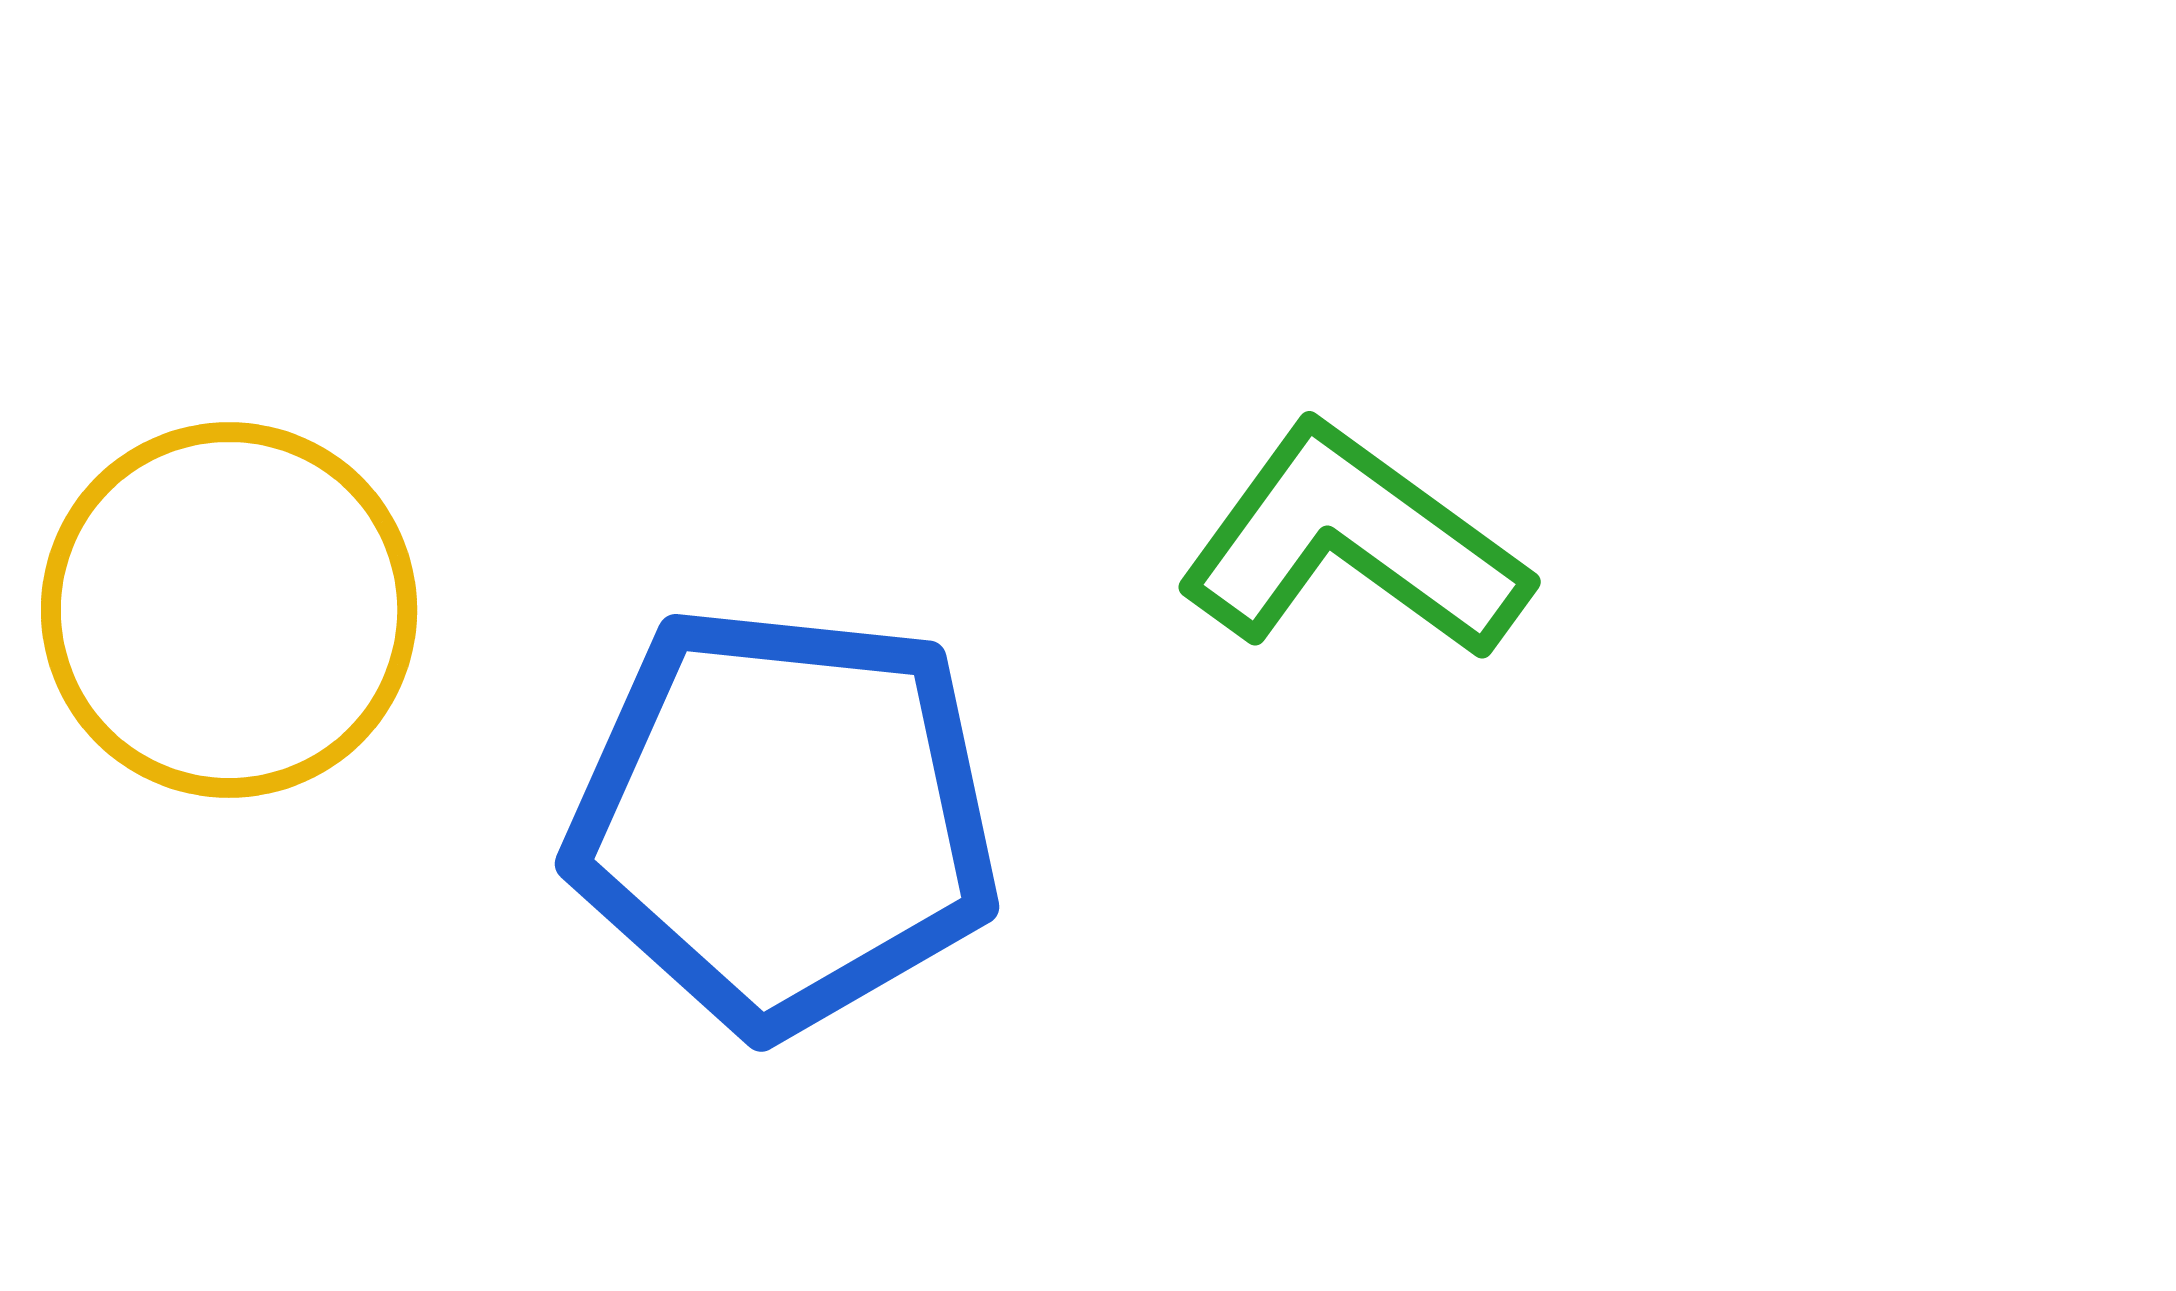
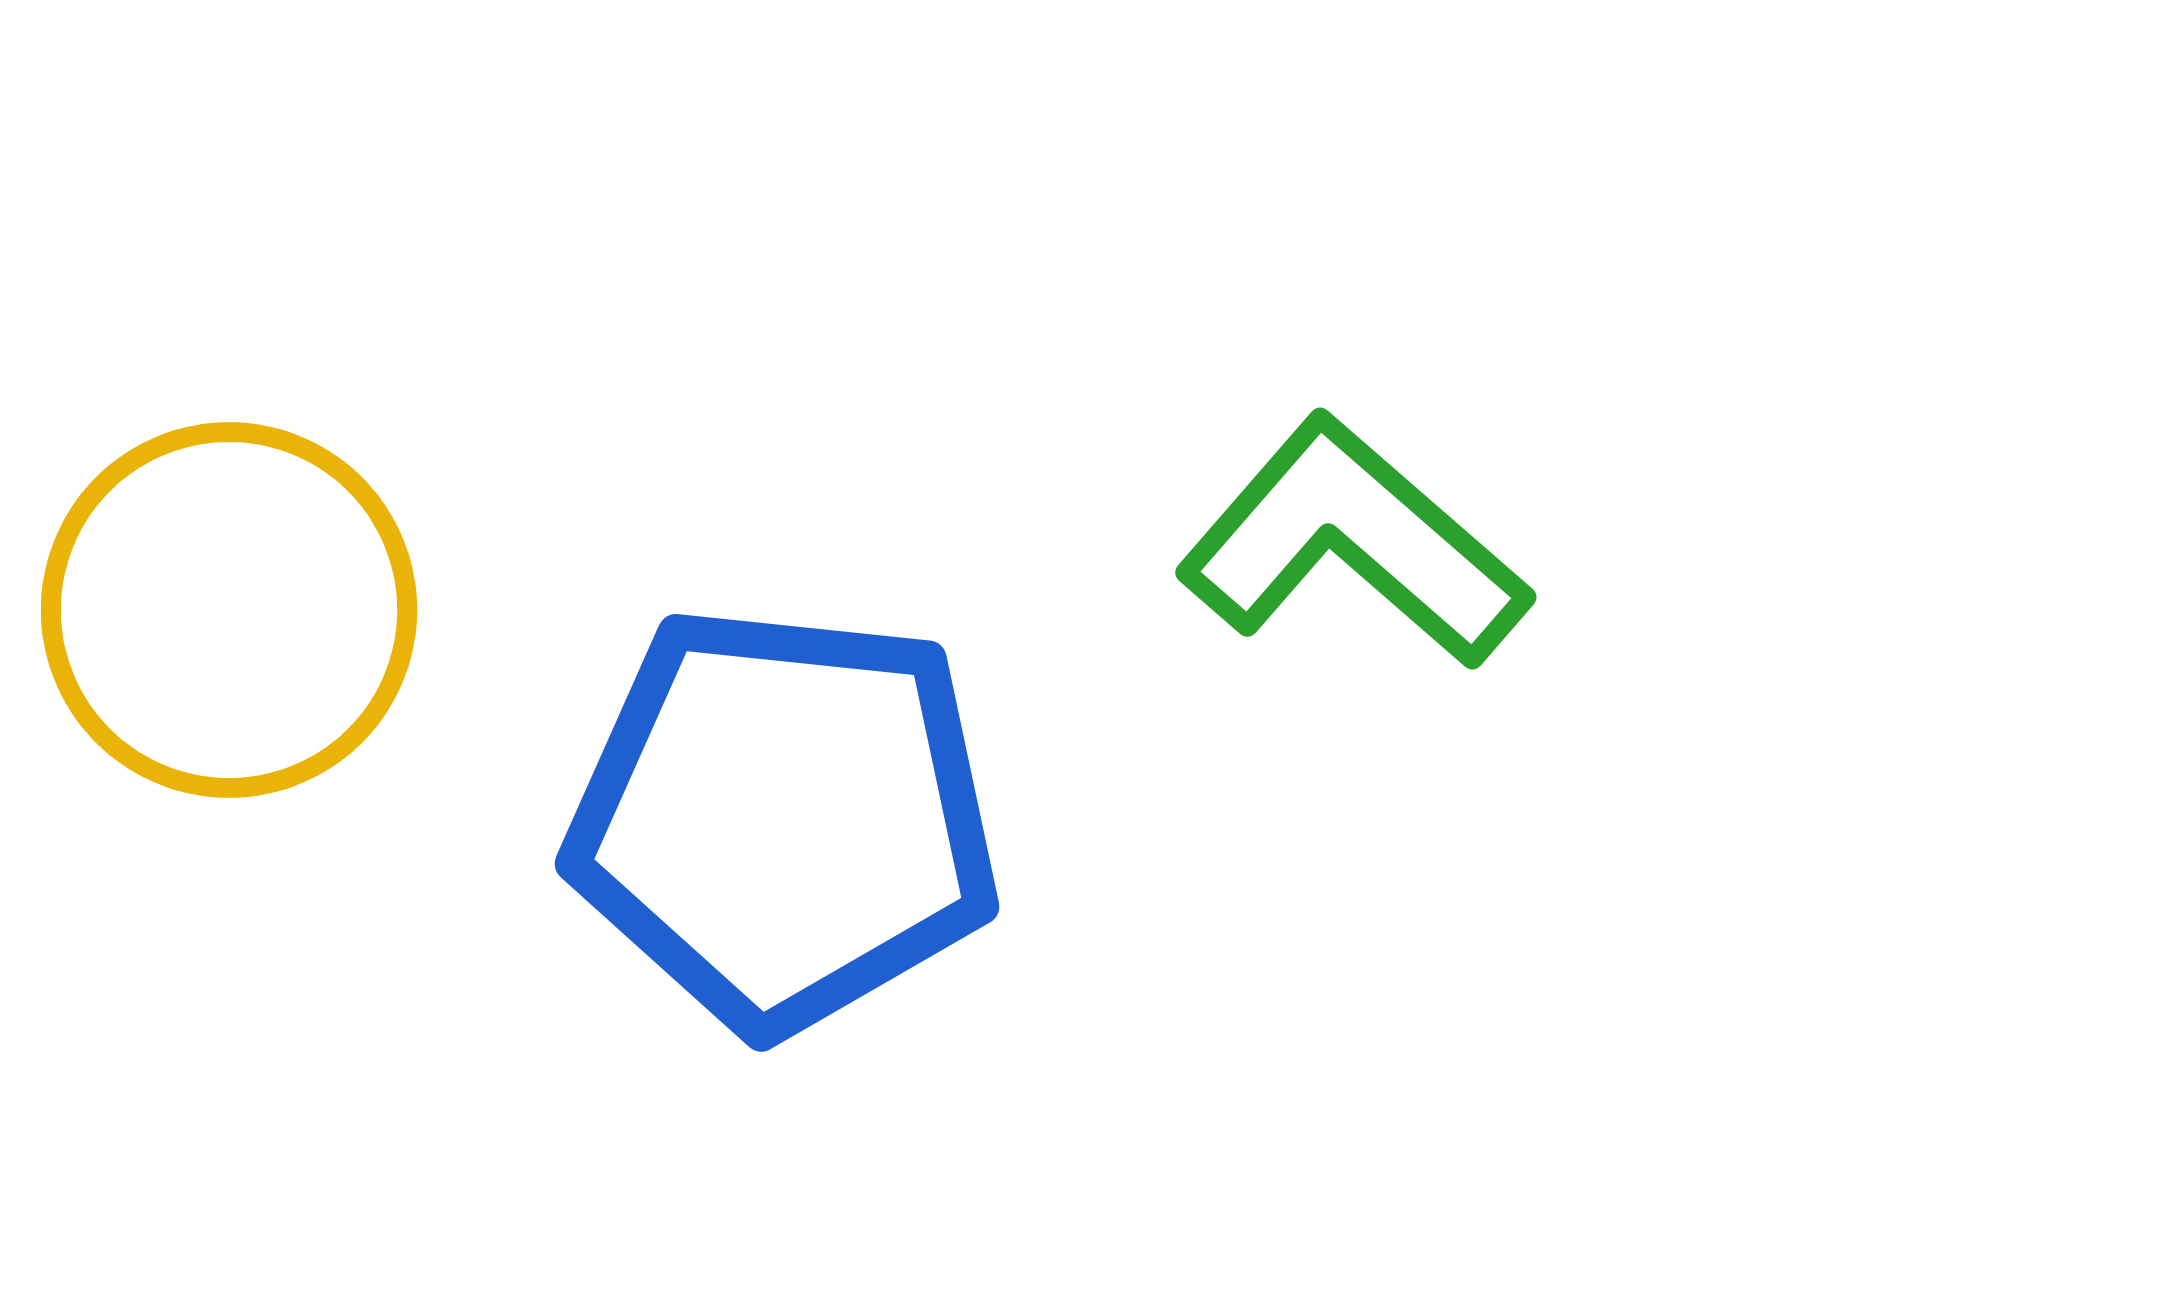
green L-shape: rotated 5 degrees clockwise
